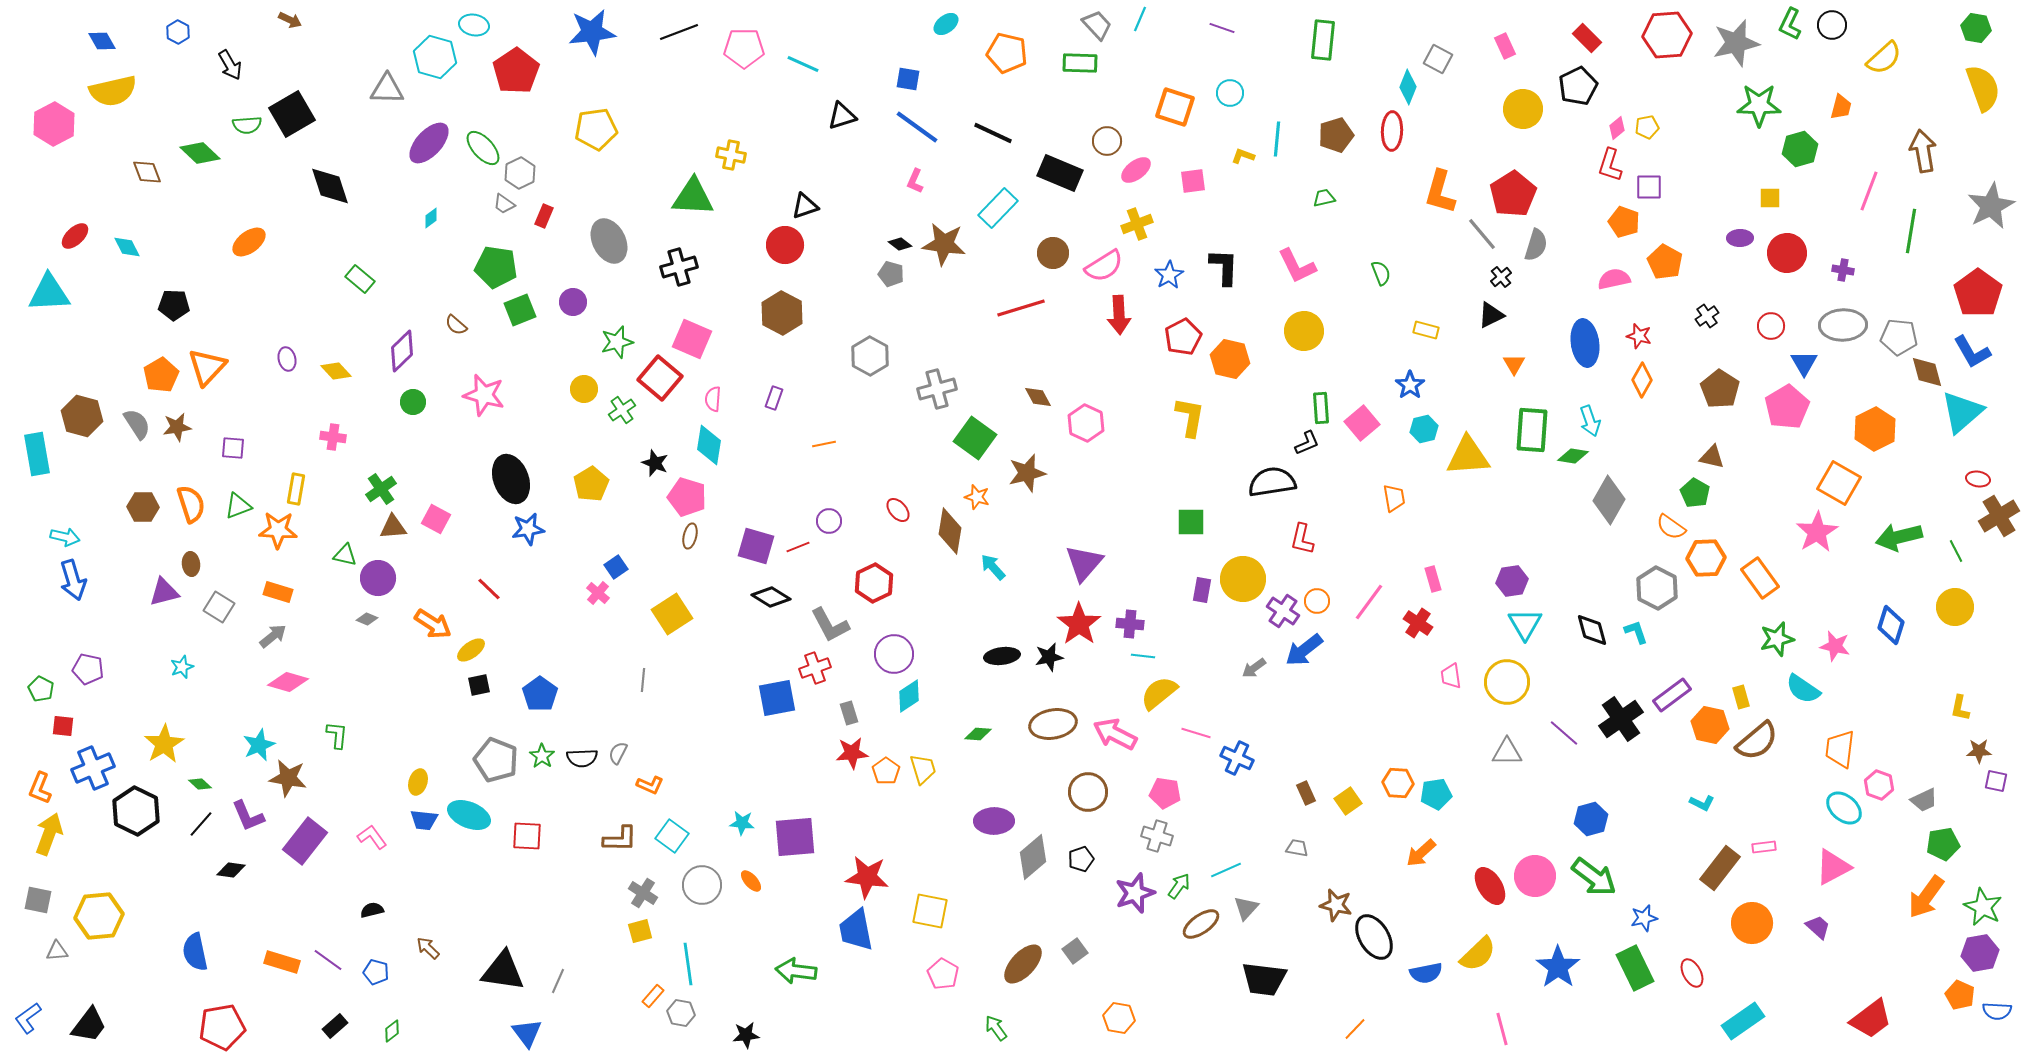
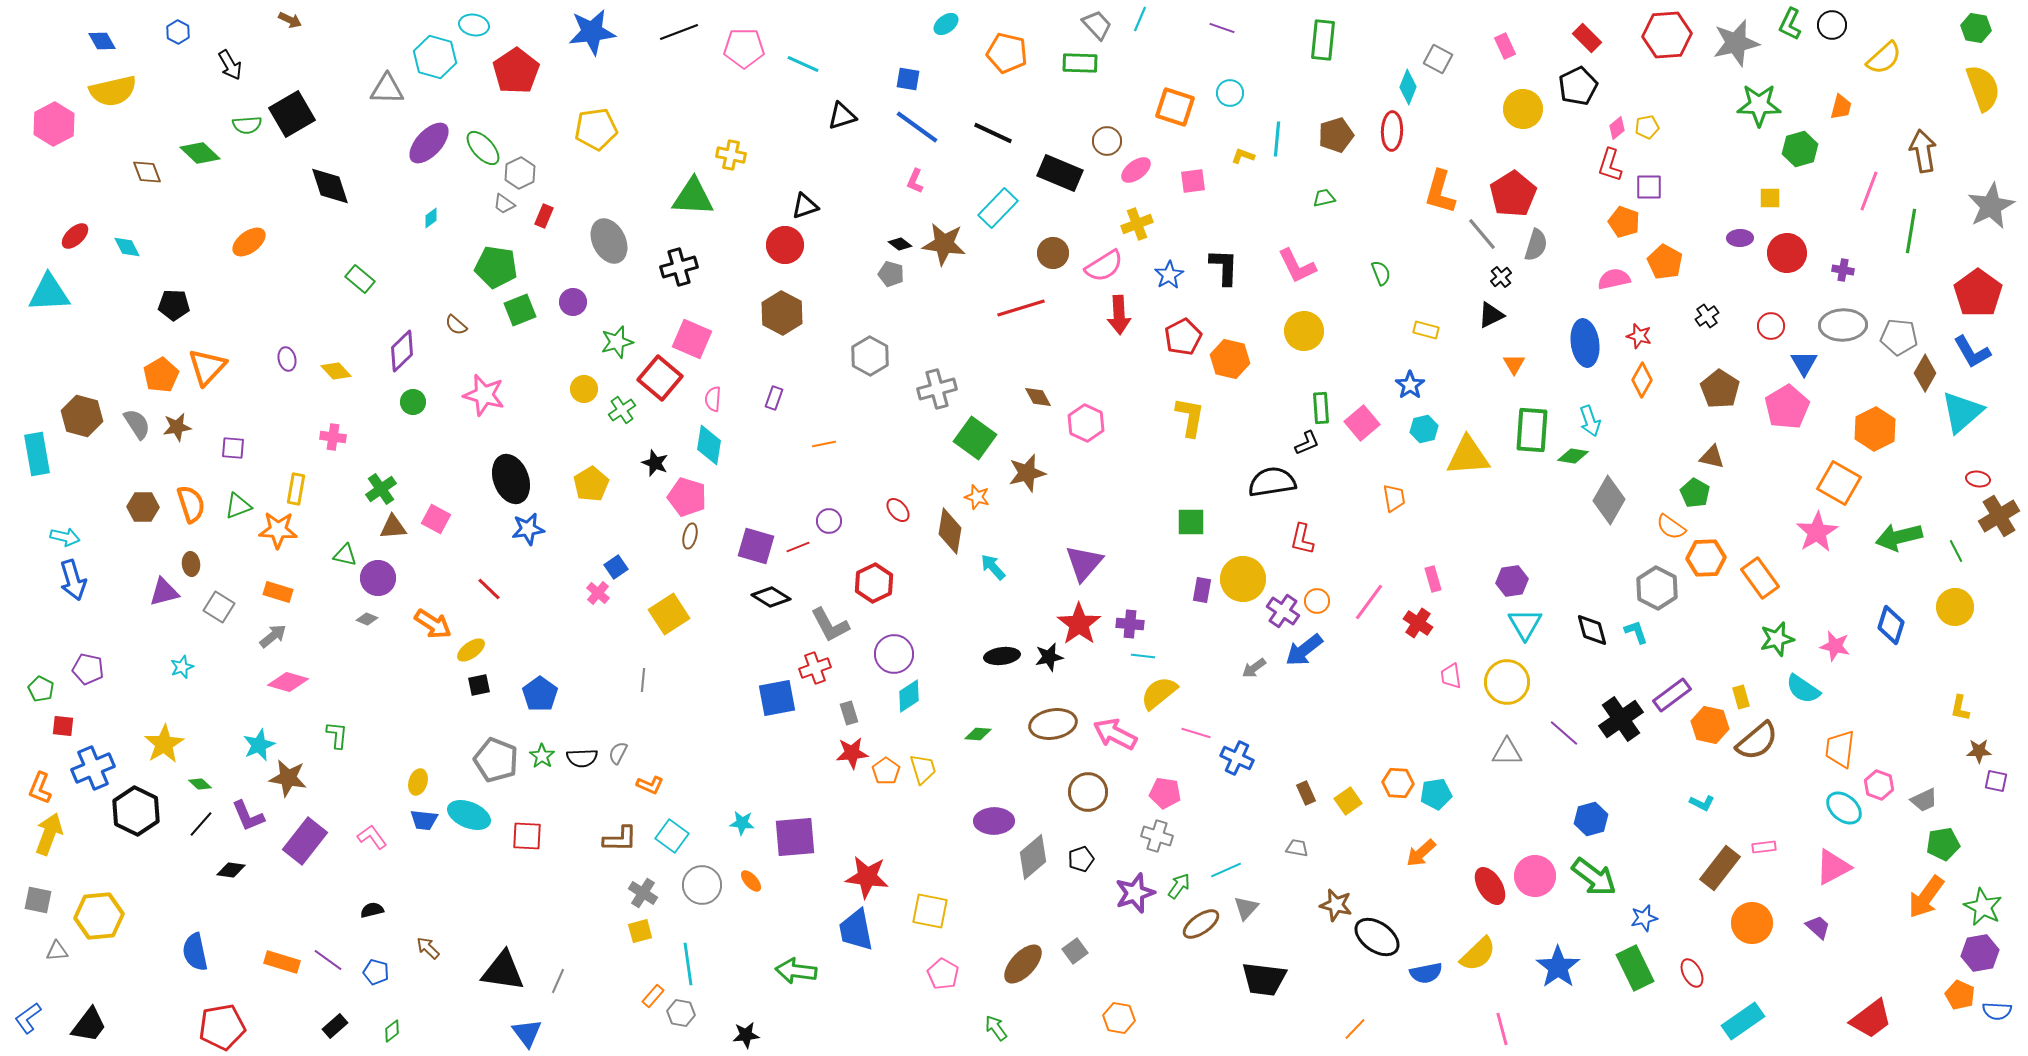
brown diamond at (1927, 372): moved 2 px left, 1 px down; rotated 45 degrees clockwise
yellow square at (672, 614): moved 3 px left
black ellipse at (1374, 937): moved 3 px right; rotated 24 degrees counterclockwise
